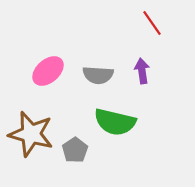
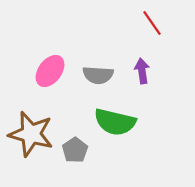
pink ellipse: moved 2 px right; rotated 12 degrees counterclockwise
